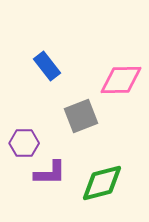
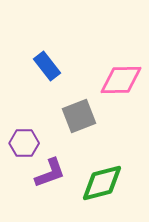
gray square: moved 2 px left
purple L-shape: rotated 20 degrees counterclockwise
